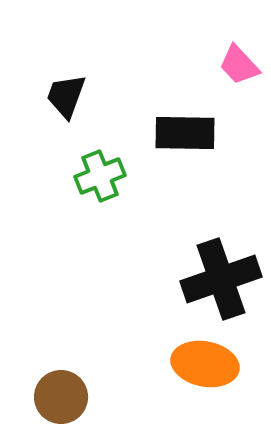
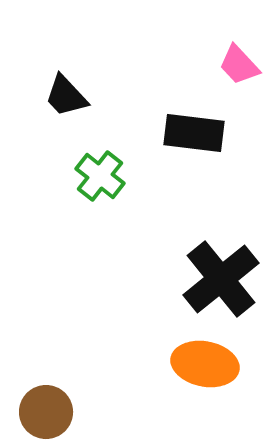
black trapezoid: rotated 63 degrees counterclockwise
black rectangle: moved 9 px right; rotated 6 degrees clockwise
green cross: rotated 30 degrees counterclockwise
black cross: rotated 20 degrees counterclockwise
brown circle: moved 15 px left, 15 px down
